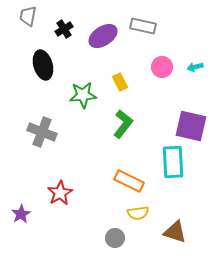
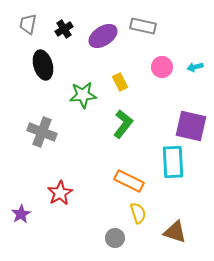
gray trapezoid: moved 8 px down
yellow semicircle: rotated 100 degrees counterclockwise
